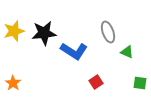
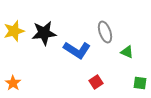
gray ellipse: moved 3 px left
blue L-shape: moved 3 px right, 1 px up
